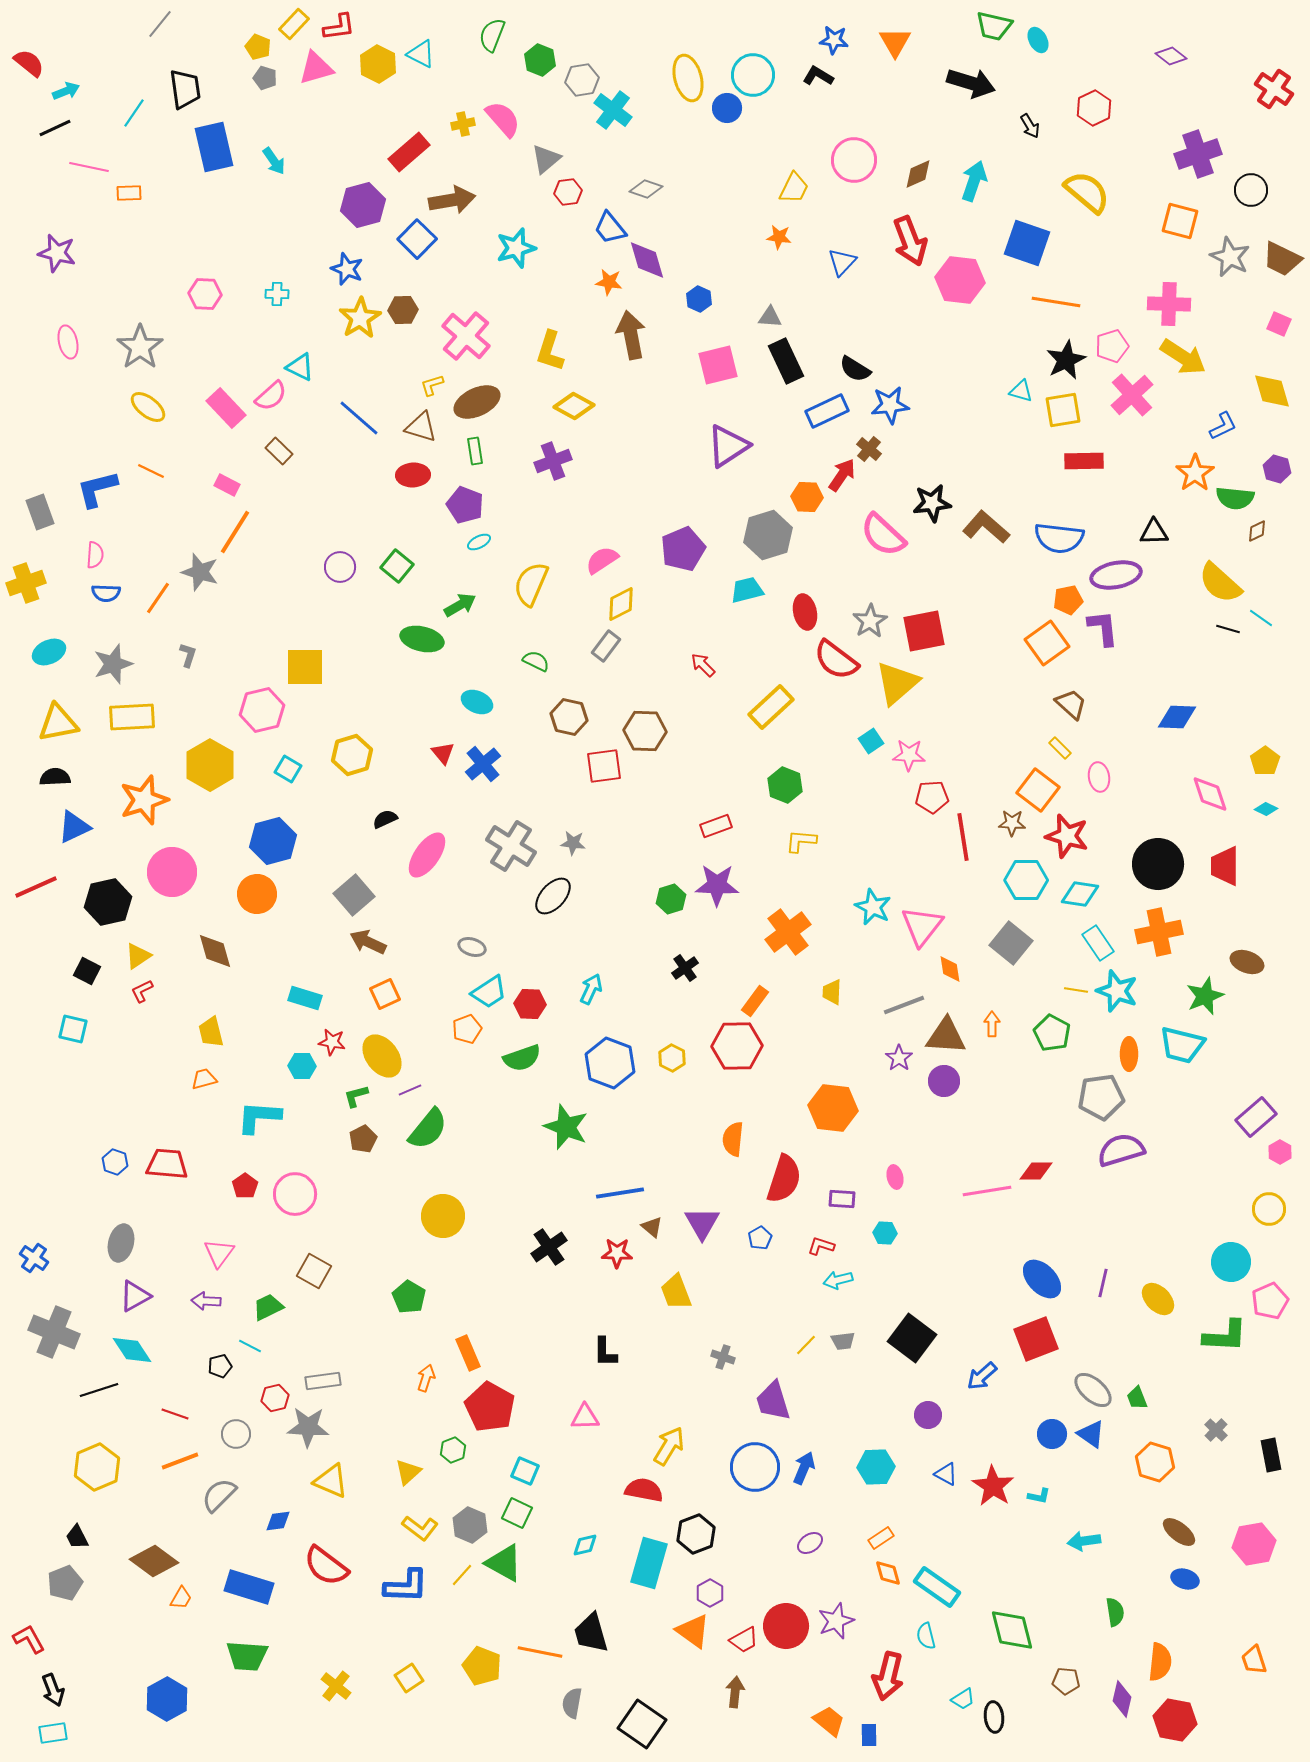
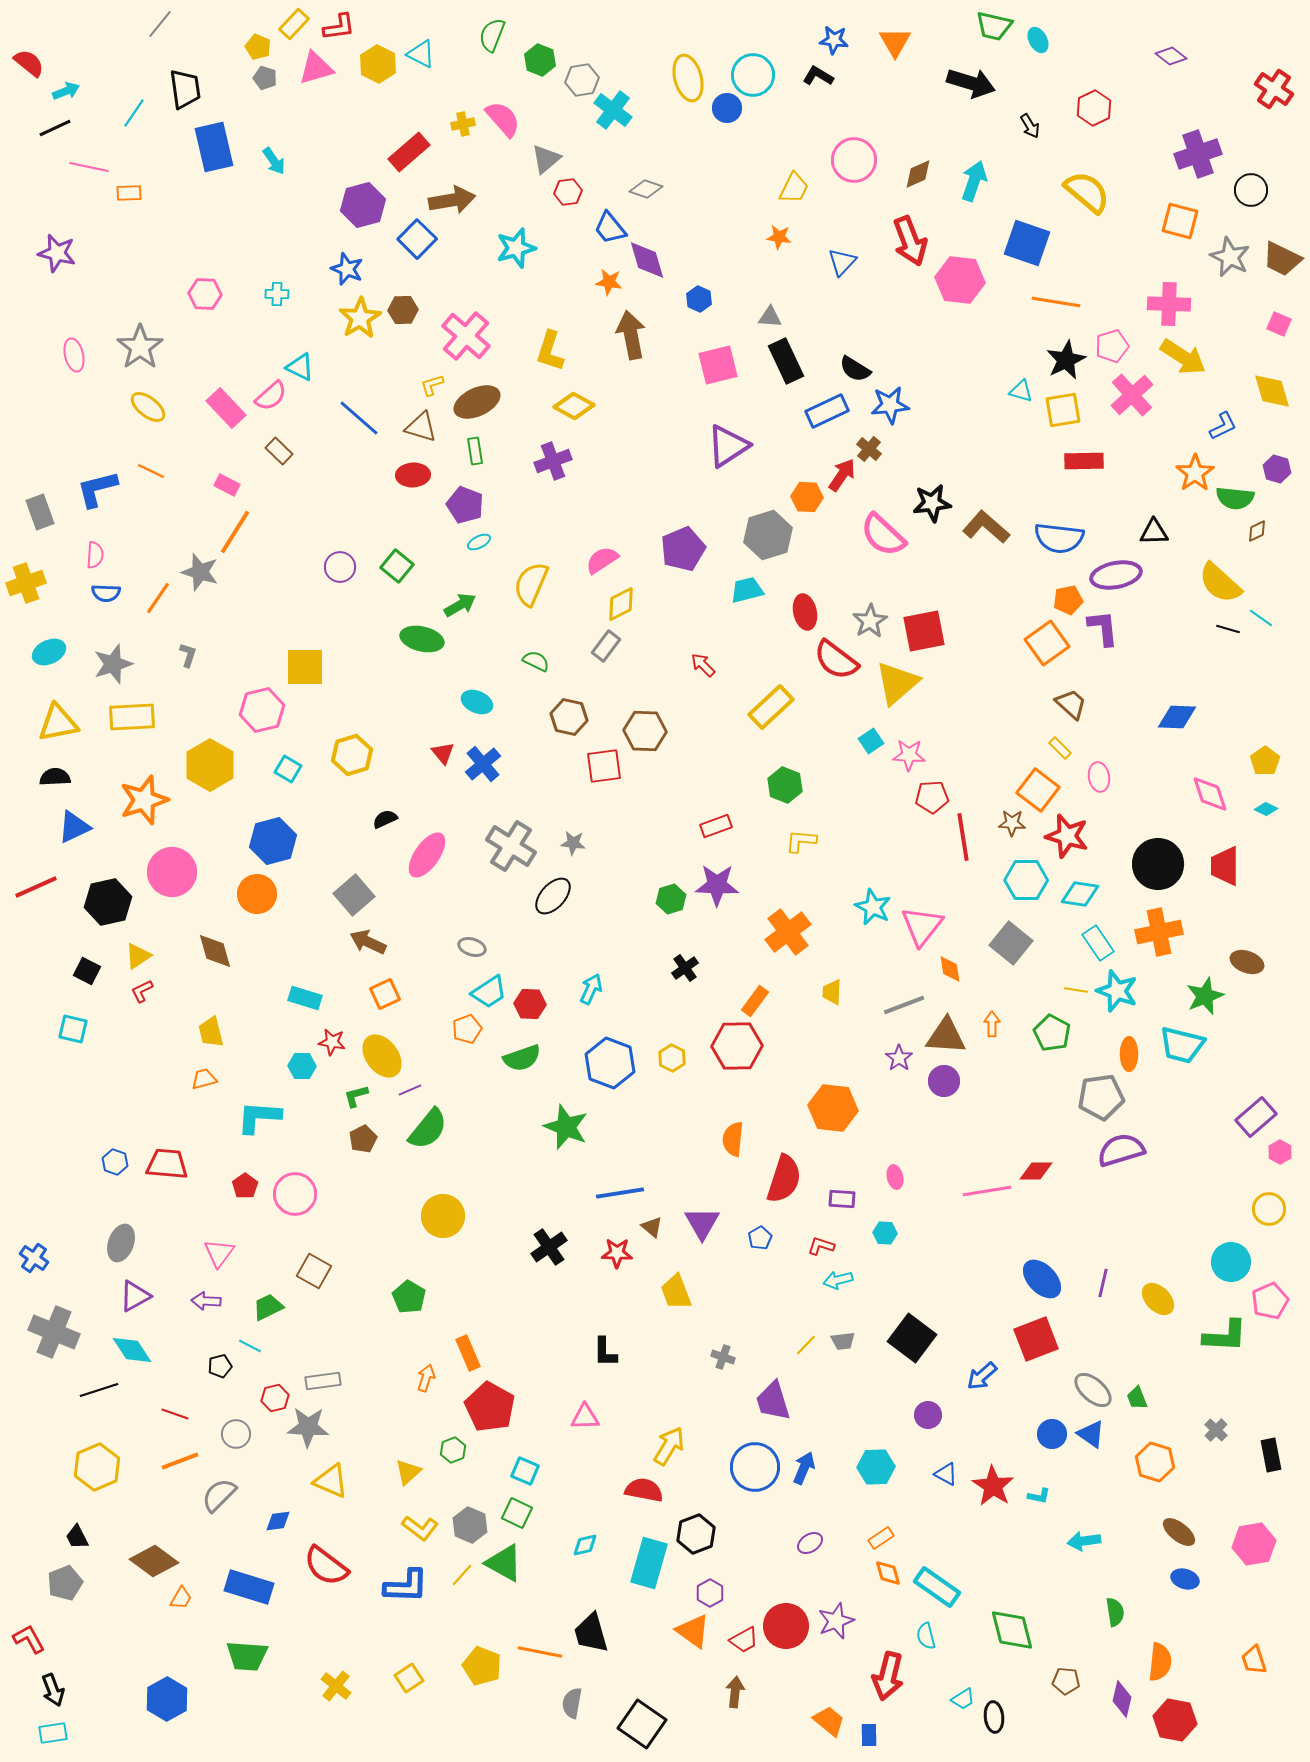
pink ellipse at (68, 342): moved 6 px right, 13 px down
gray ellipse at (121, 1243): rotated 6 degrees clockwise
